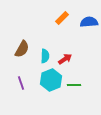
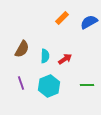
blue semicircle: rotated 24 degrees counterclockwise
cyan hexagon: moved 2 px left, 6 px down
green line: moved 13 px right
